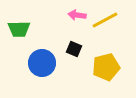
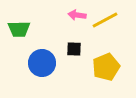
black square: rotated 21 degrees counterclockwise
yellow pentagon: rotated 8 degrees counterclockwise
